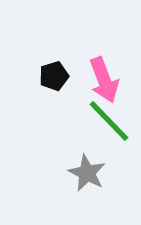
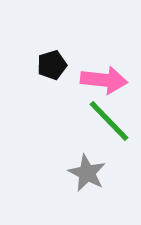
black pentagon: moved 2 px left, 11 px up
pink arrow: rotated 63 degrees counterclockwise
